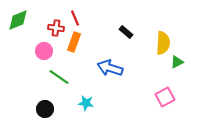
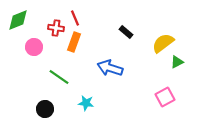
yellow semicircle: rotated 130 degrees counterclockwise
pink circle: moved 10 px left, 4 px up
